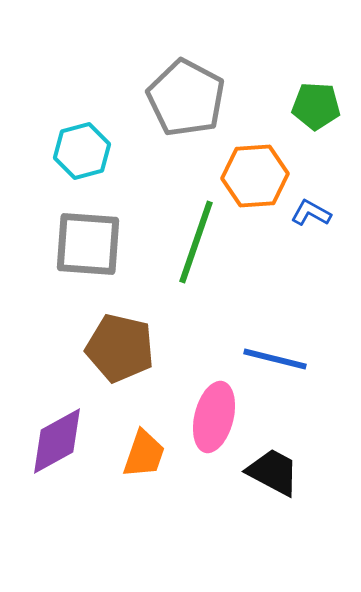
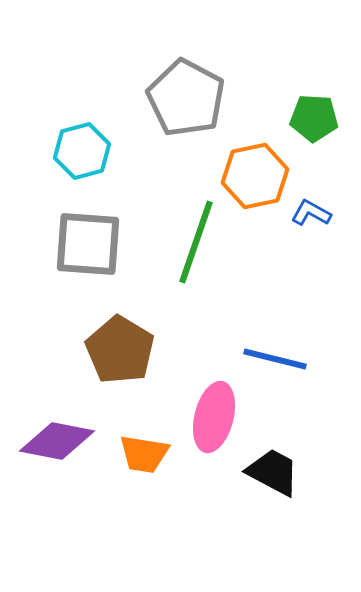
green pentagon: moved 2 px left, 12 px down
orange hexagon: rotated 8 degrees counterclockwise
brown pentagon: moved 2 px down; rotated 18 degrees clockwise
purple diamond: rotated 40 degrees clockwise
orange trapezoid: rotated 80 degrees clockwise
